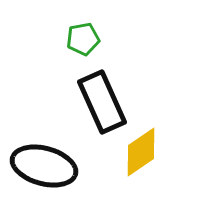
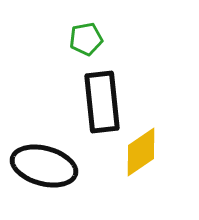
green pentagon: moved 3 px right
black rectangle: rotated 18 degrees clockwise
